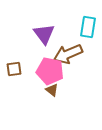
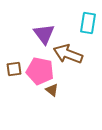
cyan rectangle: moved 4 px up
brown arrow: rotated 44 degrees clockwise
pink pentagon: moved 10 px left
